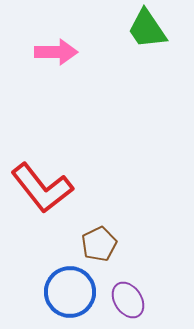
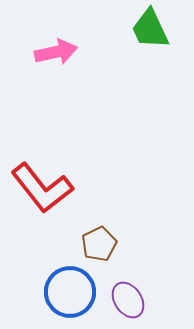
green trapezoid: moved 3 px right; rotated 9 degrees clockwise
pink arrow: rotated 12 degrees counterclockwise
